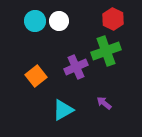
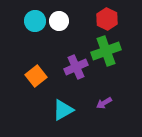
red hexagon: moved 6 px left
purple arrow: rotated 70 degrees counterclockwise
